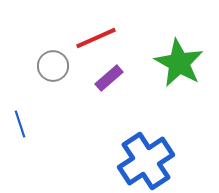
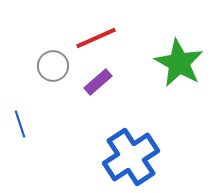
purple rectangle: moved 11 px left, 4 px down
blue cross: moved 15 px left, 4 px up
